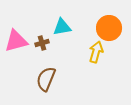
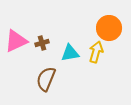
cyan triangle: moved 8 px right, 26 px down
pink triangle: rotated 10 degrees counterclockwise
